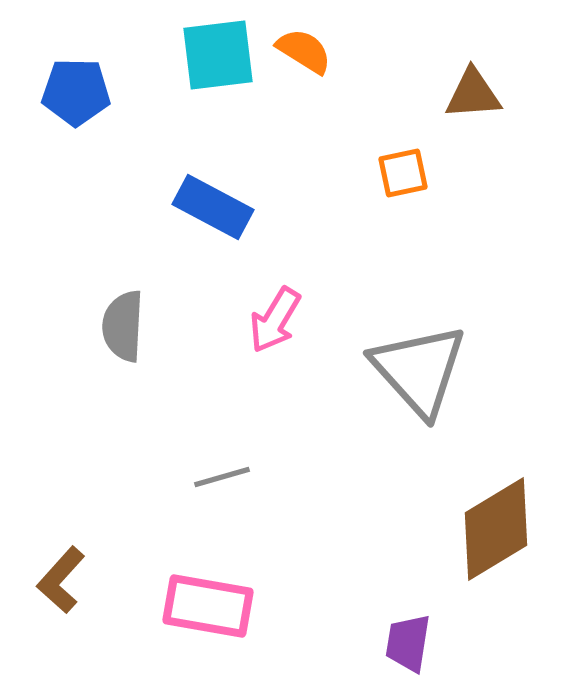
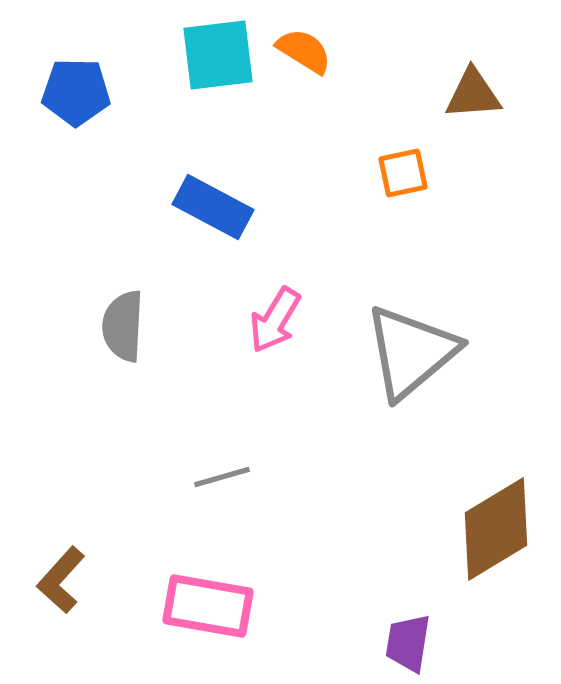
gray triangle: moved 8 px left, 18 px up; rotated 32 degrees clockwise
